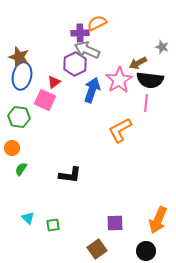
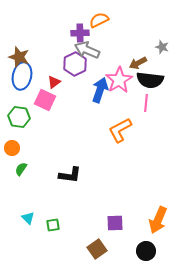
orange semicircle: moved 2 px right, 3 px up
blue arrow: moved 8 px right
